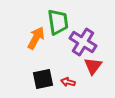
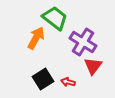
green trapezoid: moved 3 px left, 4 px up; rotated 44 degrees counterclockwise
black square: rotated 20 degrees counterclockwise
